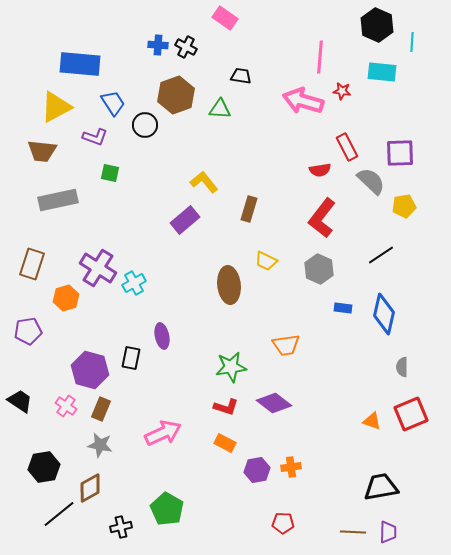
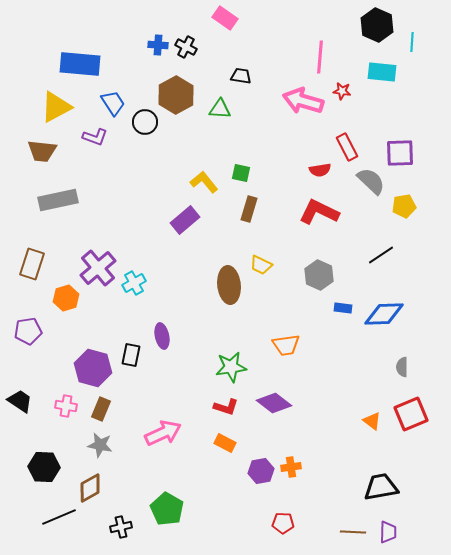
brown hexagon at (176, 95): rotated 9 degrees counterclockwise
black circle at (145, 125): moved 3 px up
green square at (110, 173): moved 131 px right
red L-shape at (322, 218): moved 3 px left, 6 px up; rotated 78 degrees clockwise
yellow trapezoid at (266, 261): moved 5 px left, 4 px down
purple cross at (98, 268): rotated 18 degrees clockwise
gray hexagon at (319, 269): moved 6 px down
blue diamond at (384, 314): rotated 75 degrees clockwise
black rectangle at (131, 358): moved 3 px up
purple hexagon at (90, 370): moved 3 px right, 2 px up
pink cross at (66, 406): rotated 25 degrees counterclockwise
orange triangle at (372, 421): rotated 18 degrees clockwise
black hexagon at (44, 467): rotated 12 degrees clockwise
purple hexagon at (257, 470): moved 4 px right, 1 px down
black line at (59, 514): moved 3 px down; rotated 16 degrees clockwise
